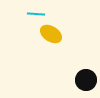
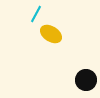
cyan line: rotated 66 degrees counterclockwise
